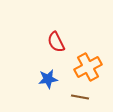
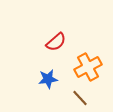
red semicircle: rotated 105 degrees counterclockwise
brown line: moved 1 px down; rotated 36 degrees clockwise
